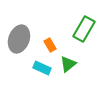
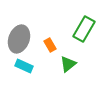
cyan rectangle: moved 18 px left, 2 px up
